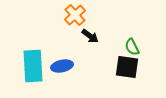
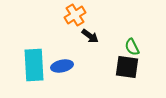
orange cross: rotated 10 degrees clockwise
cyan rectangle: moved 1 px right, 1 px up
